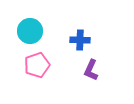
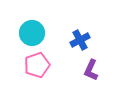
cyan circle: moved 2 px right, 2 px down
blue cross: rotated 30 degrees counterclockwise
